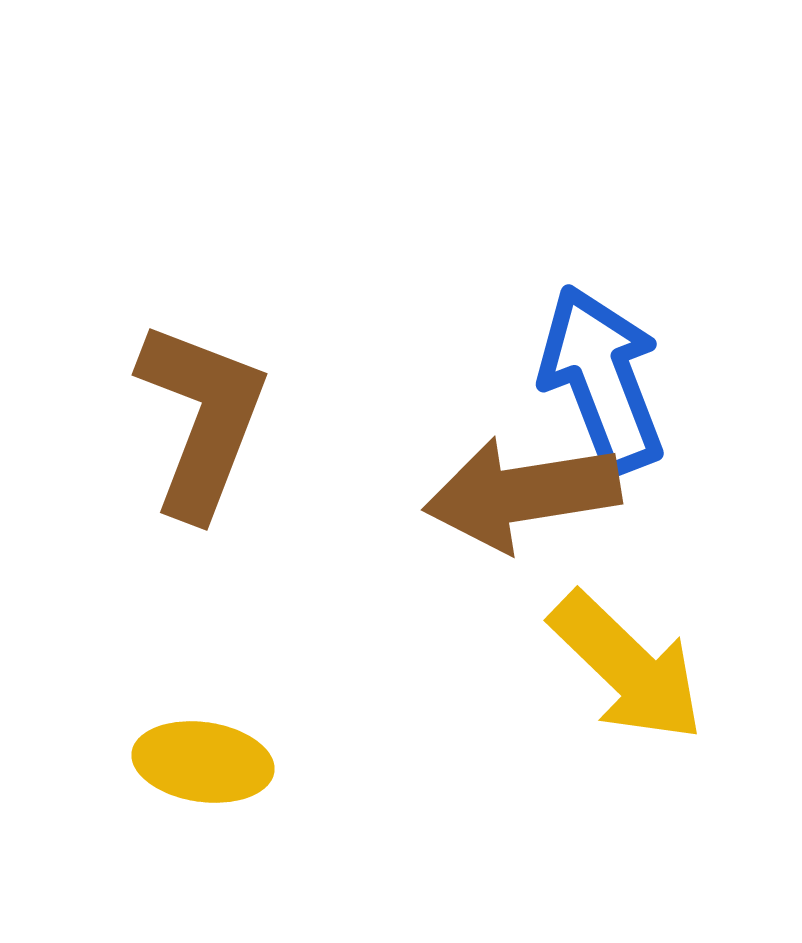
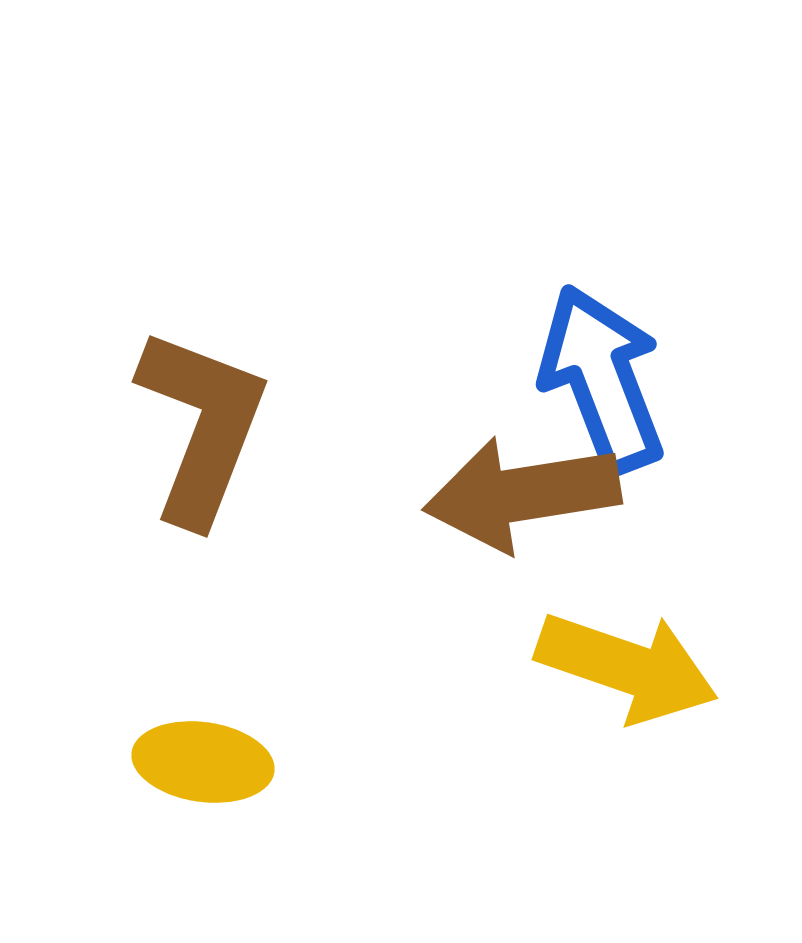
brown L-shape: moved 7 px down
yellow arrow: rotated 25 degrees counterclockwise
